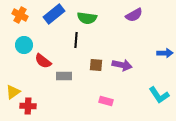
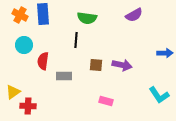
blue rectangle: moved 11 px left; rotated 55 degrees counterclockwise
red semicircle: rotated 60 degrees clockwise
